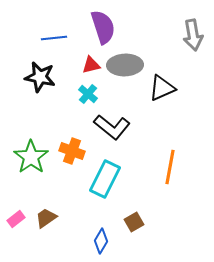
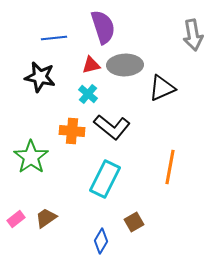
orange cross: moved 20 px up; rotated 15 degrees counterclockwise
